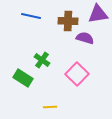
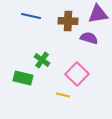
purple semicircle: moved 4 px right
green rectangle: rotated 18 degrees counterclockwise
yellow line: moved 13 px right, 12 px up; rotated 16 degrees clockwise
